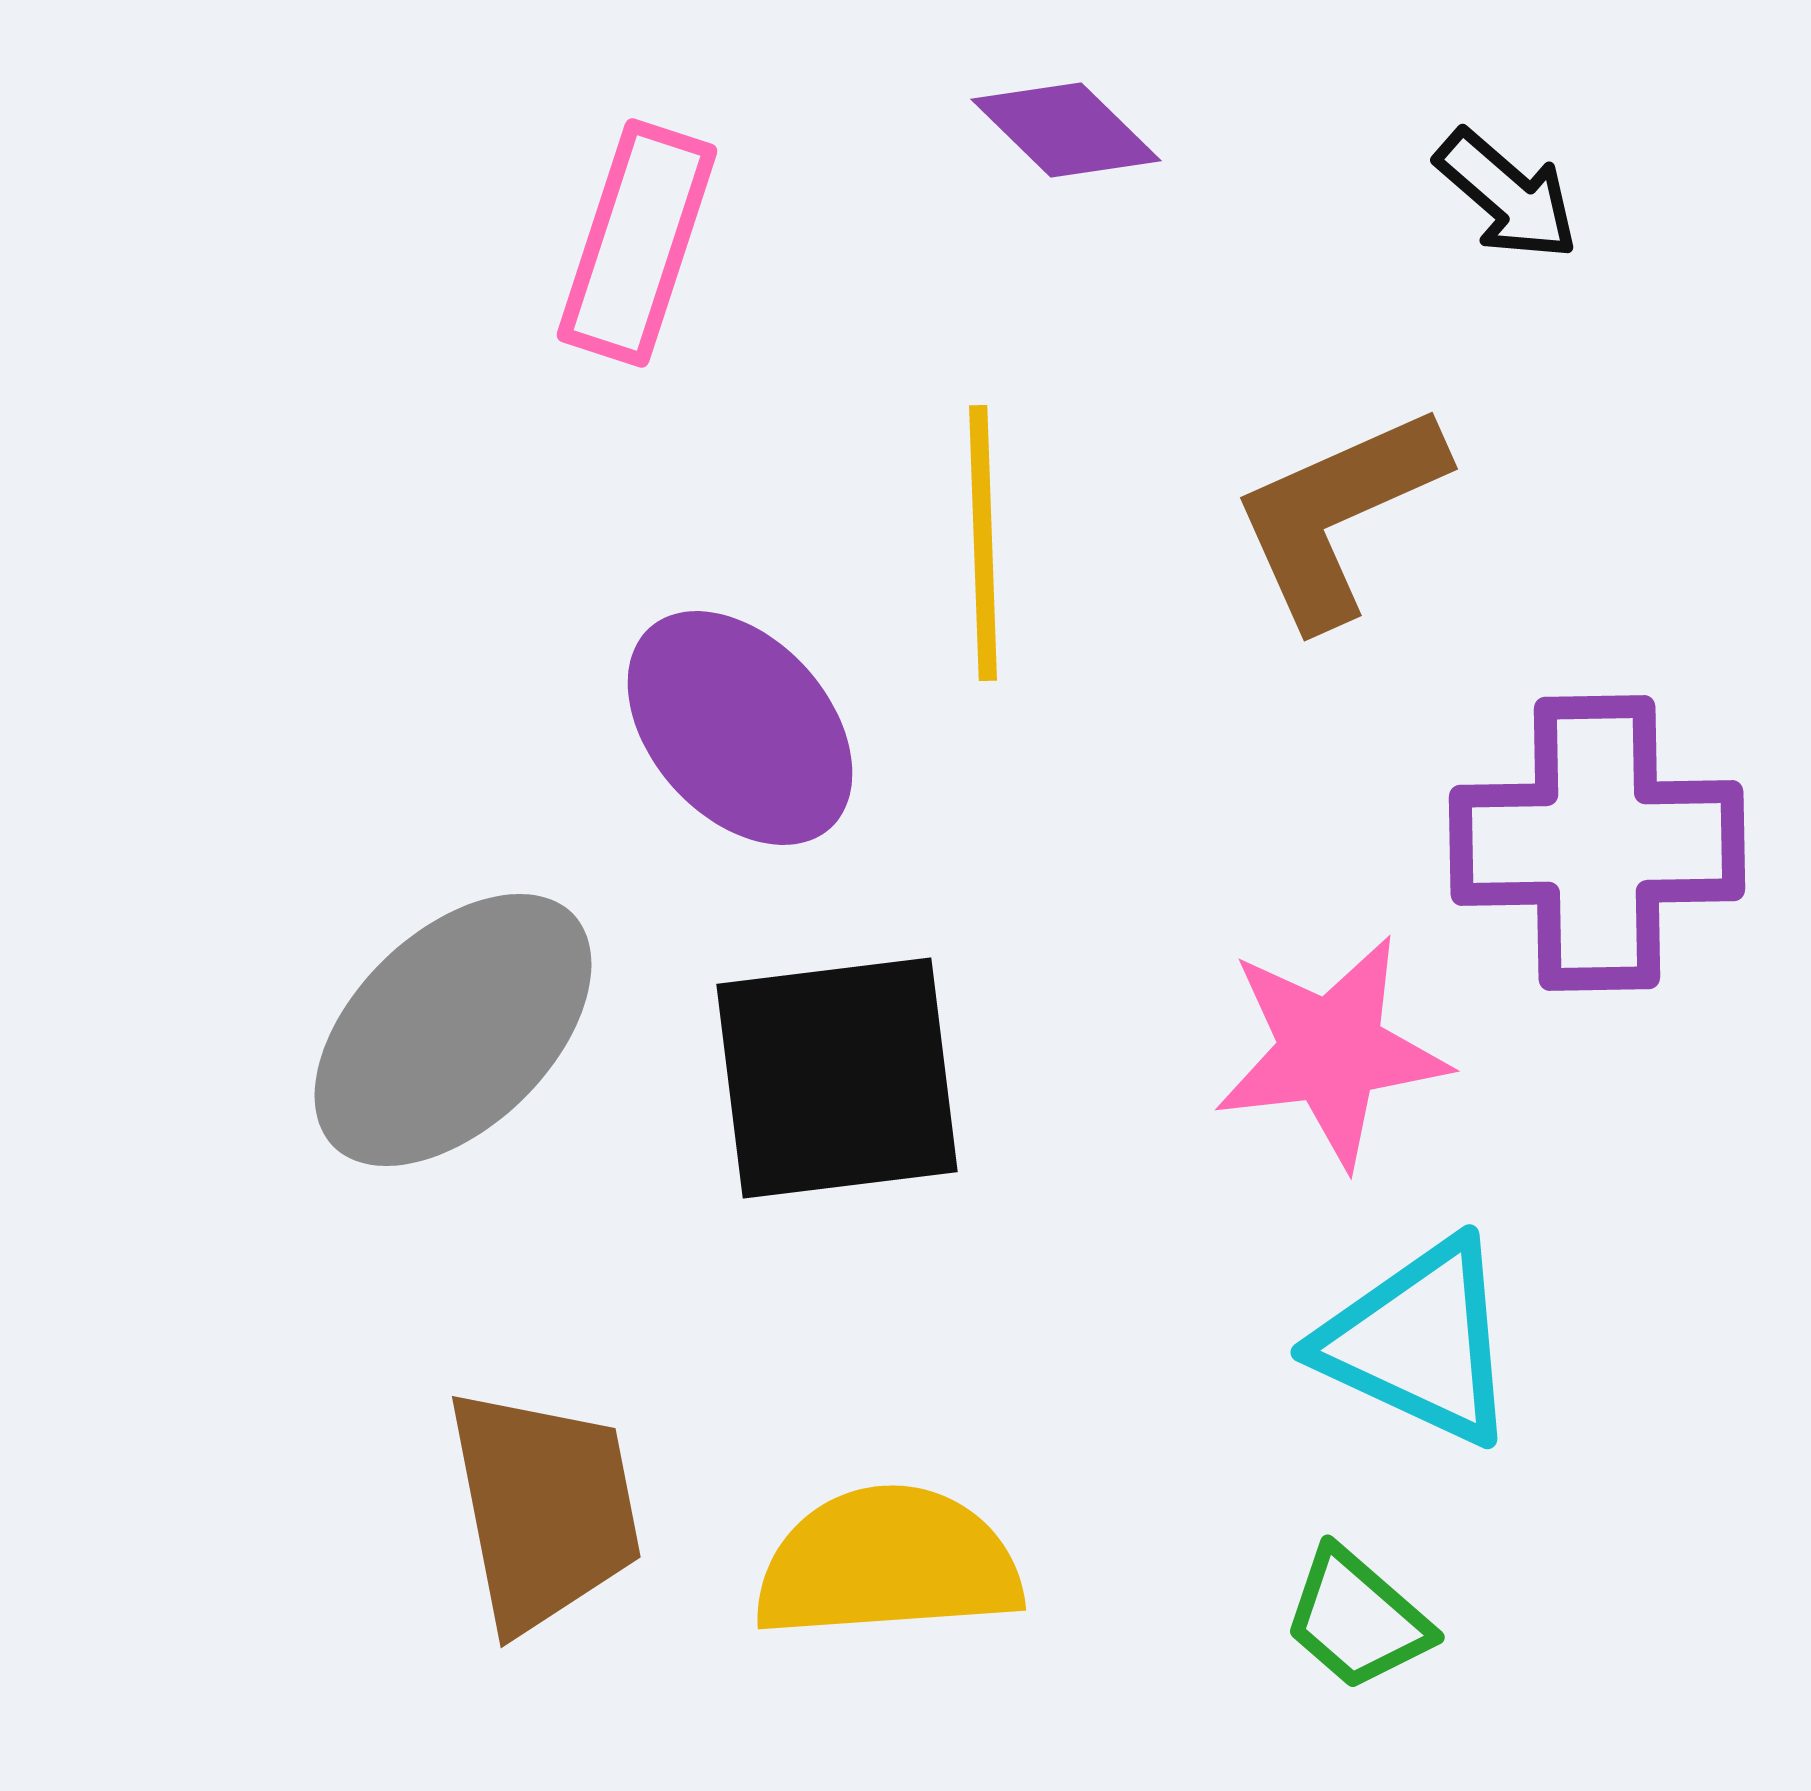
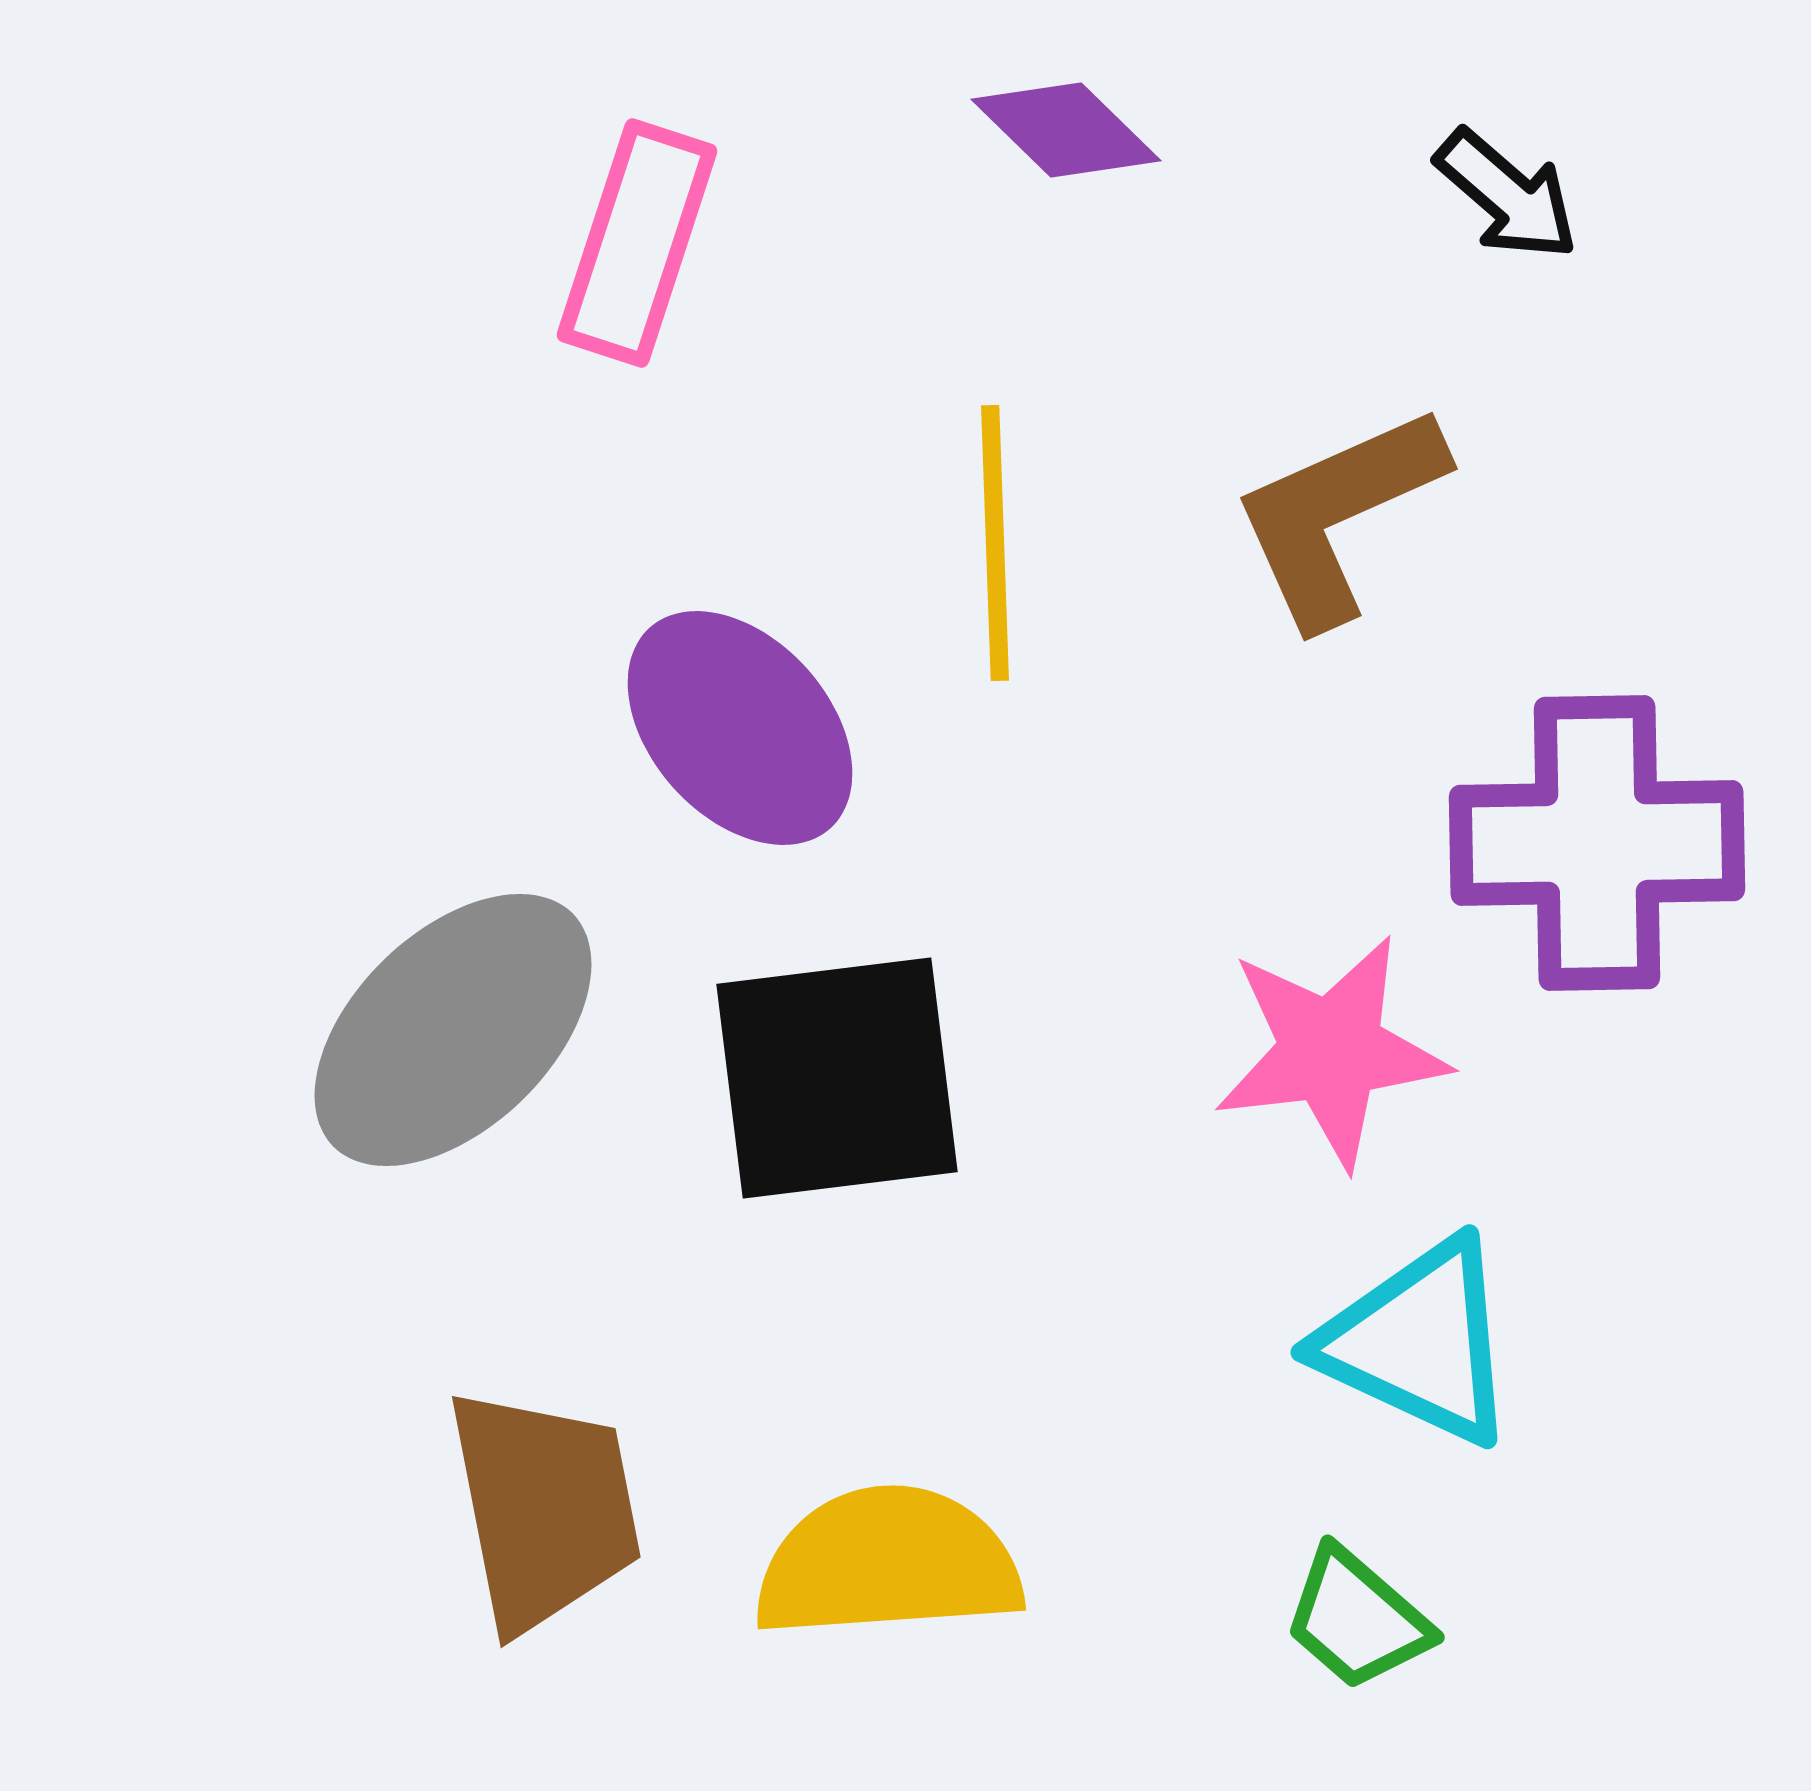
yellow line: moved 12 px right
